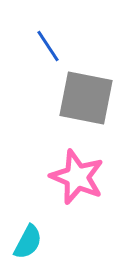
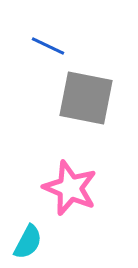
blue line: rotated 32 degrees counterclockwise
pink star: moved 7 px left, 11 px down
